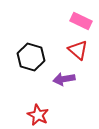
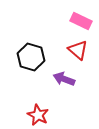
purple arrow: rotated 30 degrees clockwise
